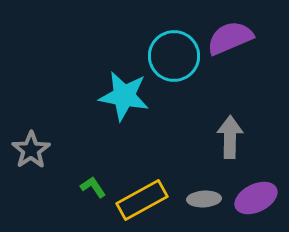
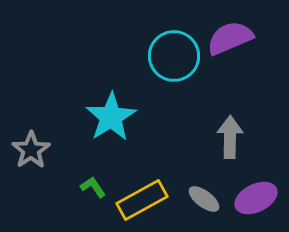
cyan star: moved 13 px left, 21 px down; rotated 30 degrees clockwise
gray ellipse: rotated 40 degrees clockwise
